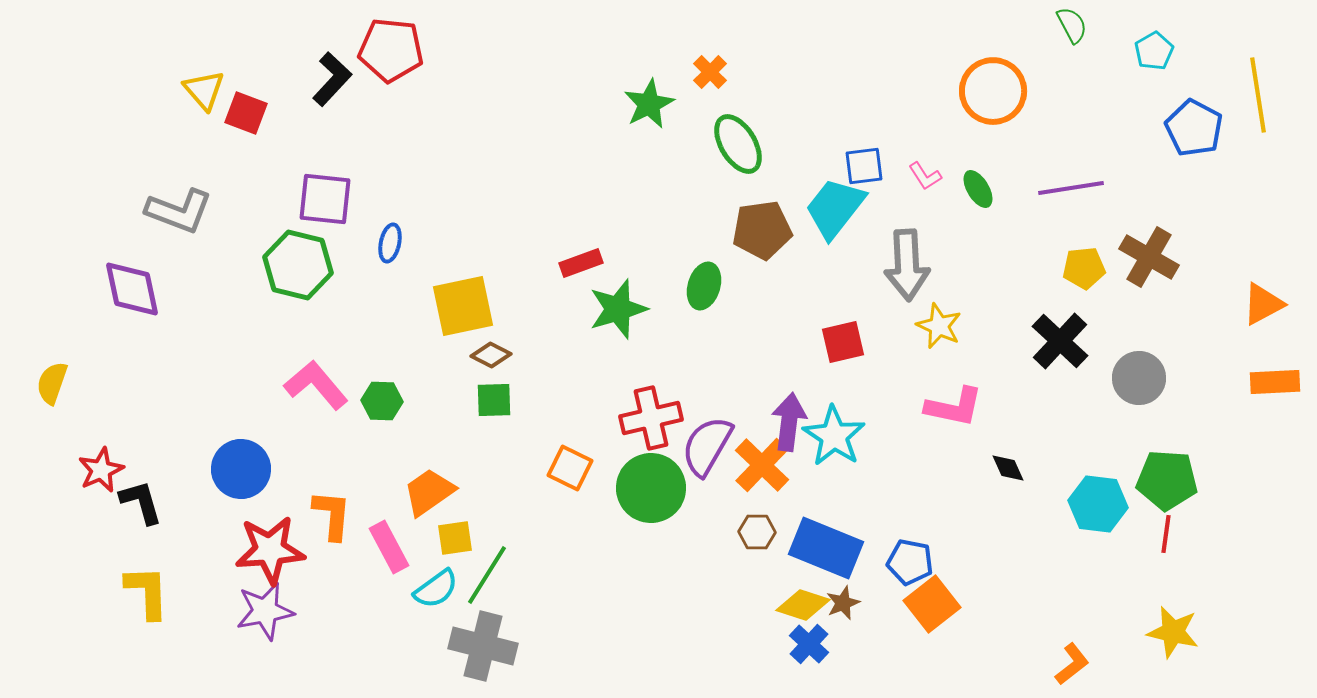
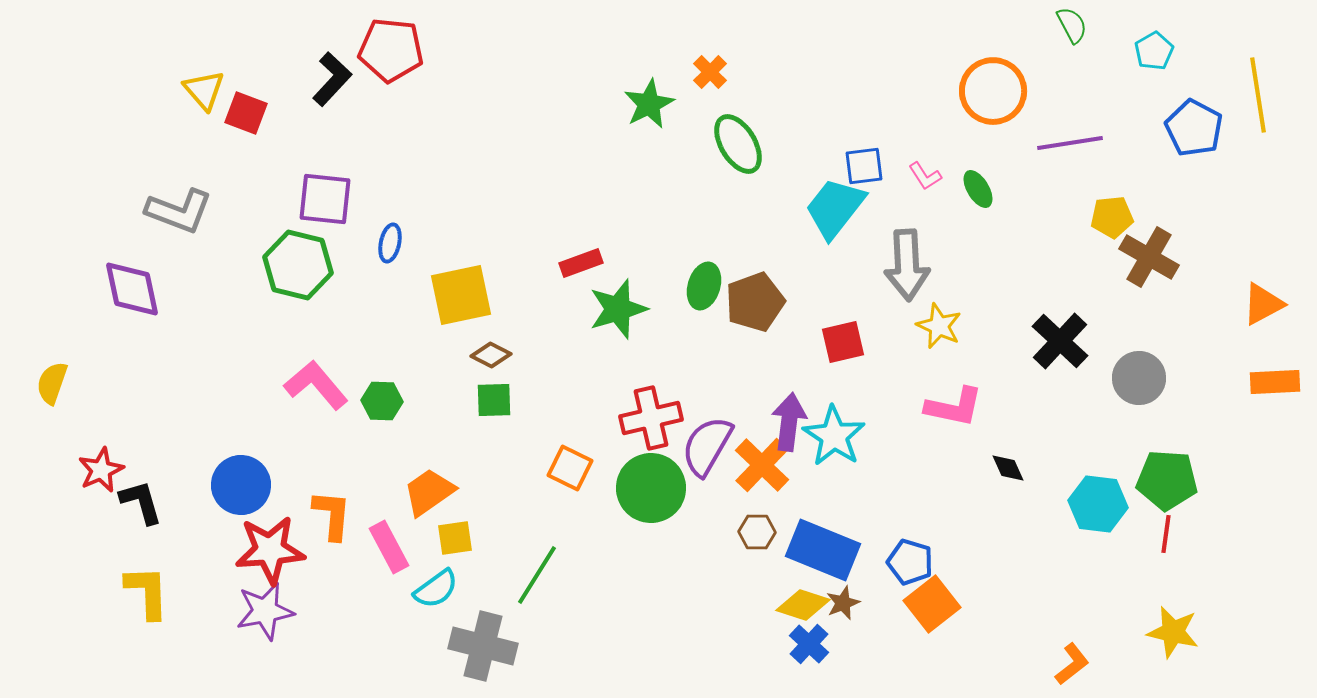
purple line at (1071, 188): moved 1 px left, 45 px up
brown pentagon at (762, 230): moved 7 px left, 72 px down; rotated 12 degrees counterclockwise
yellow pentagon at (1084, 268): moved 28 px right, 51 px up
yellow square at (463, 306): moved 2 px left, 11 px up
blue circle at (241, 469): moved 16 px down
blue rectangle at (826, 548): moved 3 px left, 2 px down
blue pentagon at (910, 562): rotated 6 degrees clockwise
green line at (487, 575): moved 50 px right
